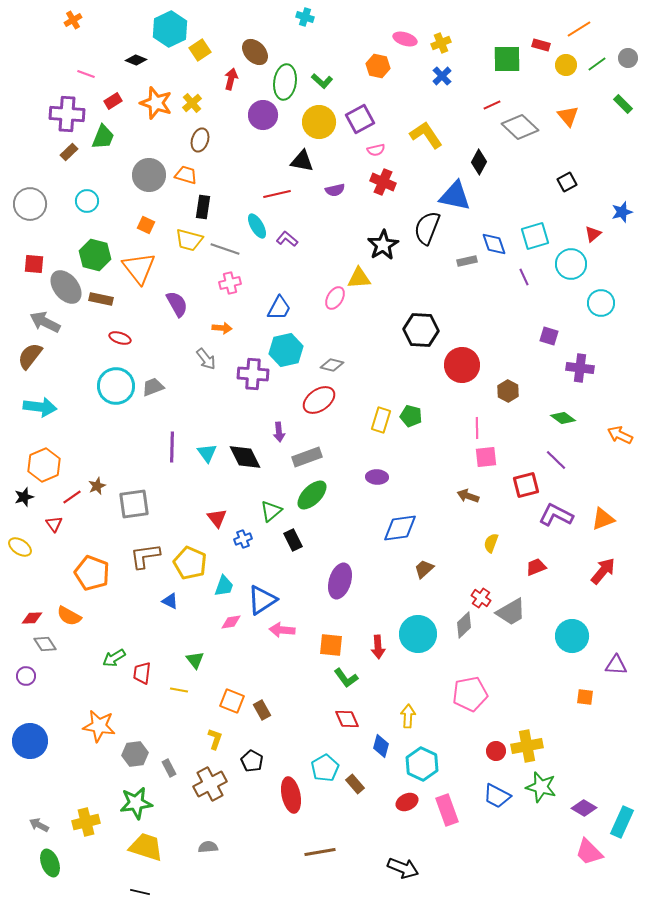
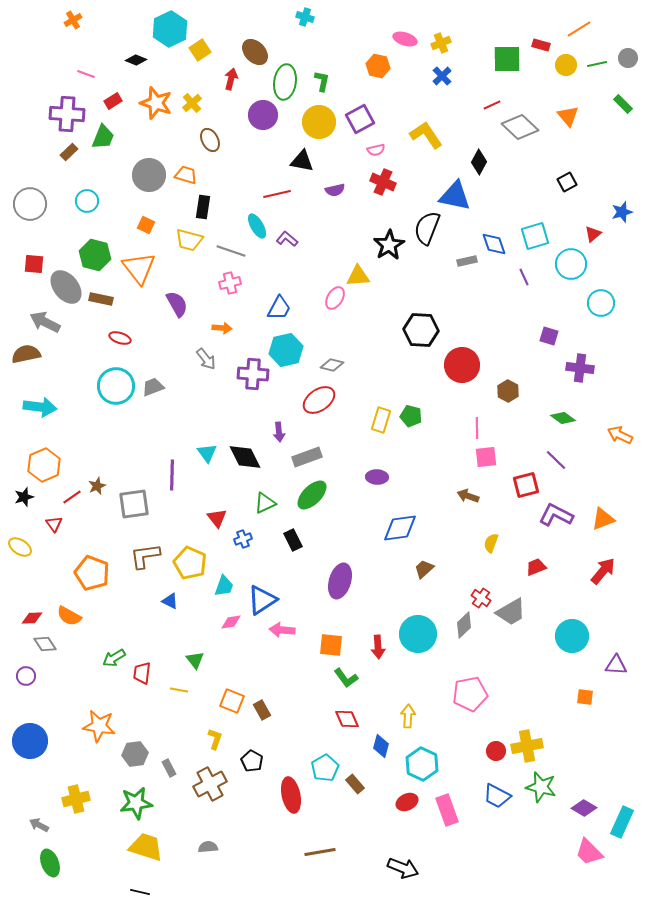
green line at (597, 64): rotated 24 degrees clockwise
green L-shape at (322, 81): rotated 120 degrees counterclockwise
brown ellipse at (200, 140): moved 10 px right; rotated 45 degrees counterclockwise
black star at (383, 245): moved 6 px right
gray line at (225, 249): moved 6 px right, 2 px down
yellow triangle at (359, 278): moved 1 px left, 2 px up
brown semicircle at (30, 356): moved 4 px left, 2 px up; rotated 40 degrees clockwise
purple line at (172, 447): moved 28 px down
green triangle at (271, 511): moved 6 px left, 8 px up; rotated 15 degrees clockwise
yellow cross at (86, 822): moved 10 px left, 23 px up
